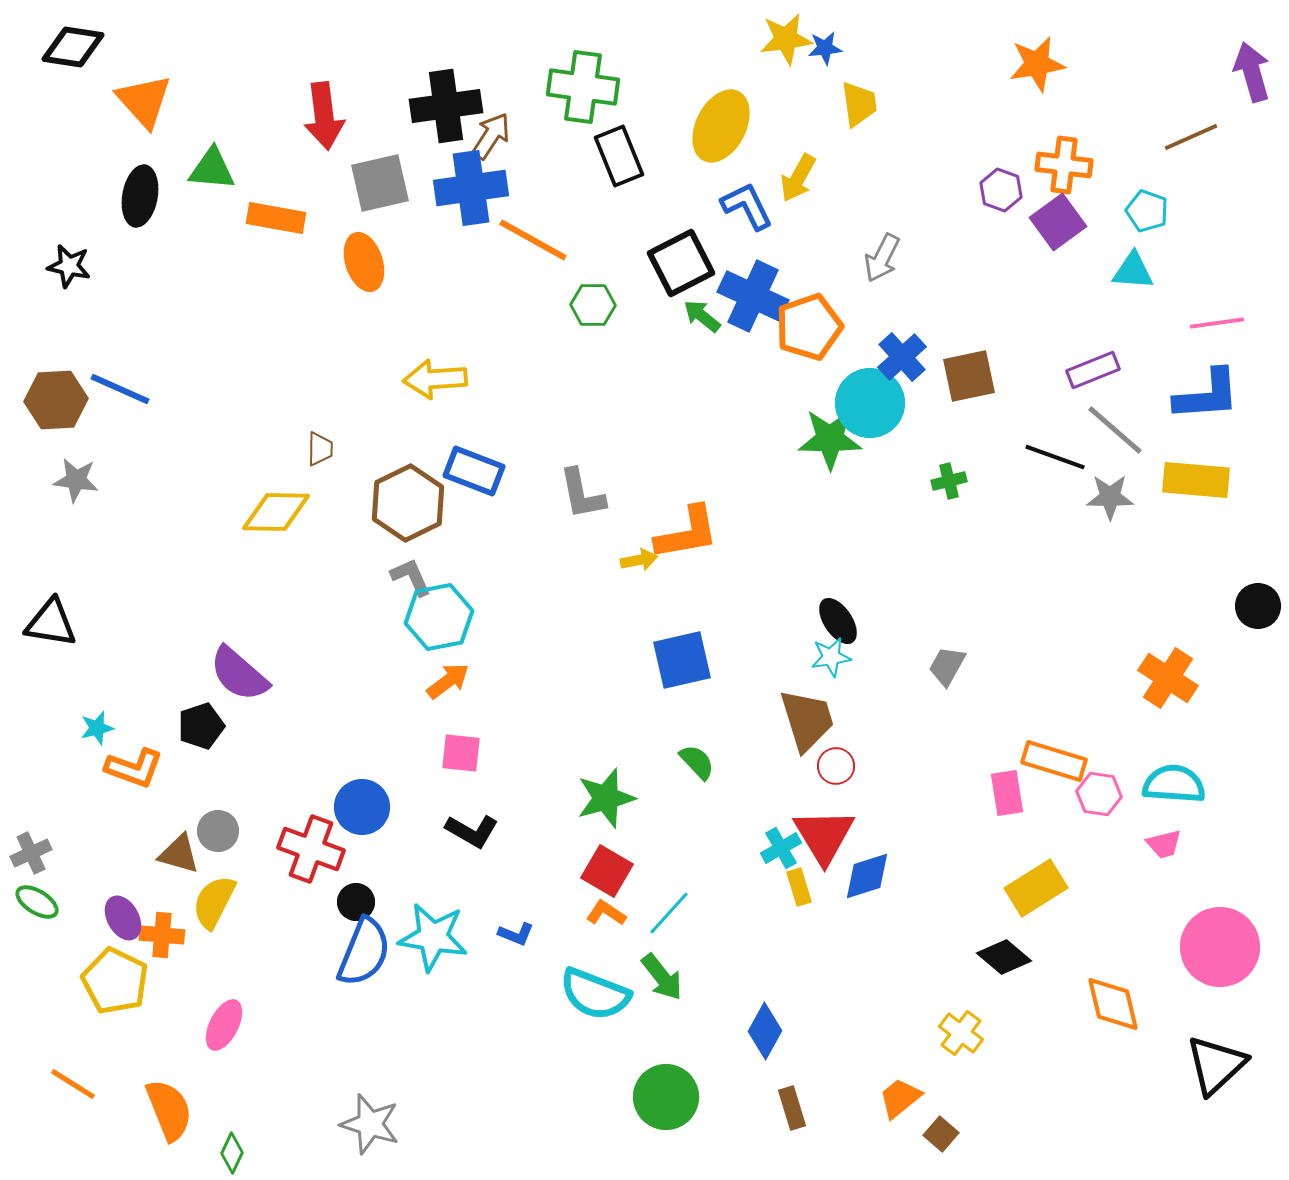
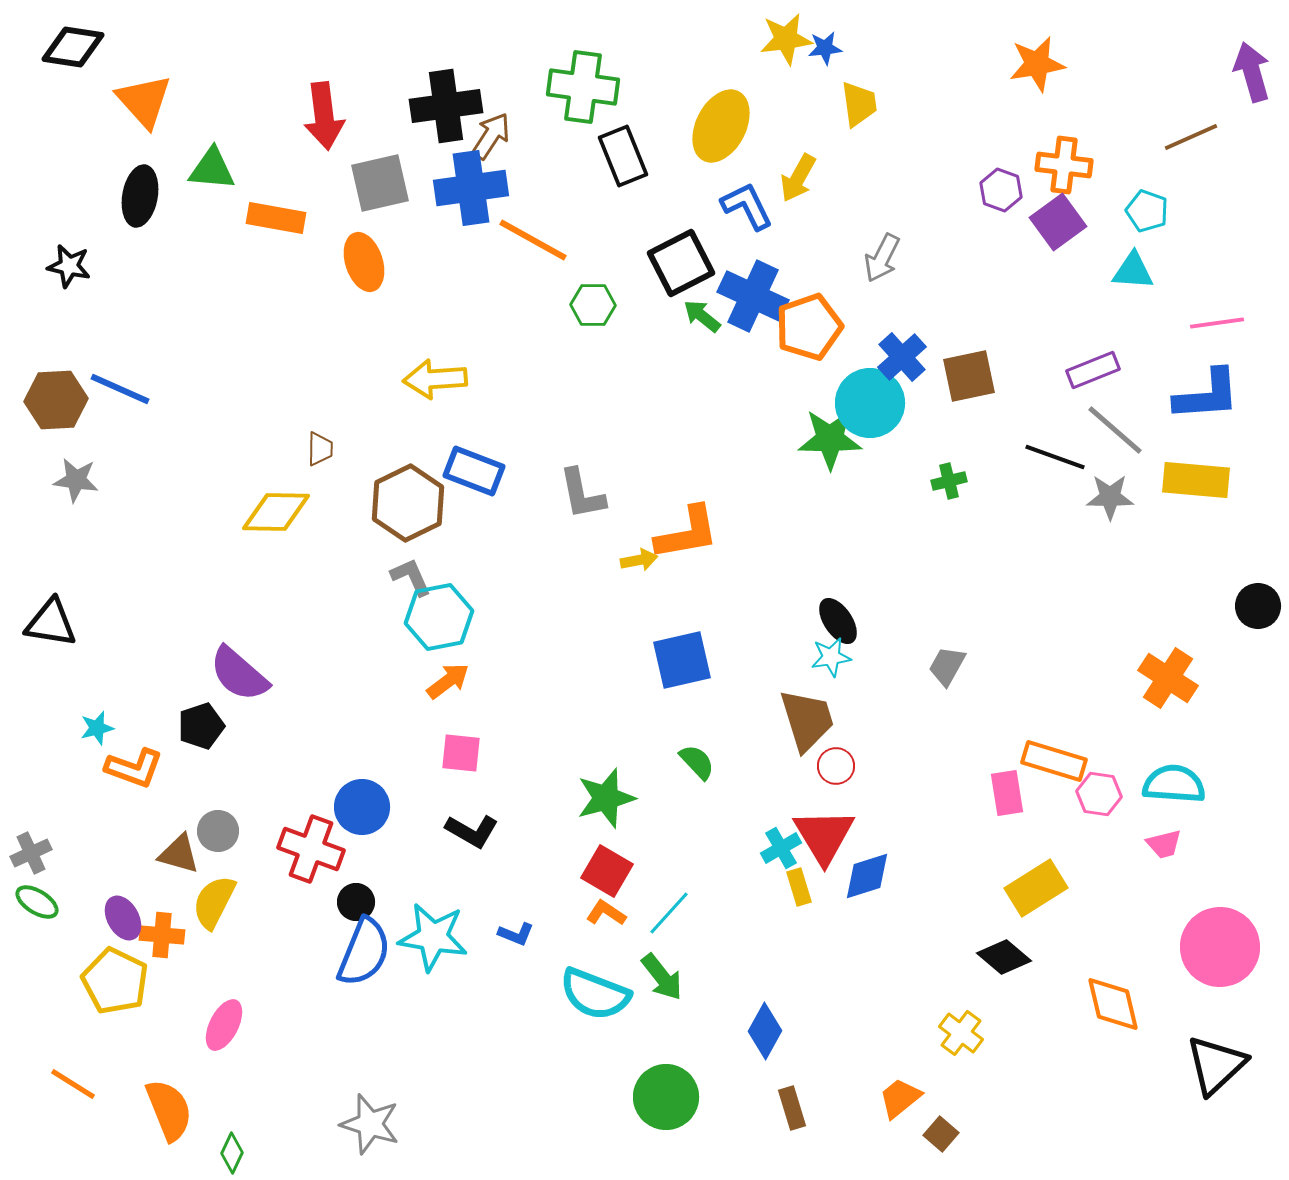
black rectangle at (619, 156): moved 4 px right
